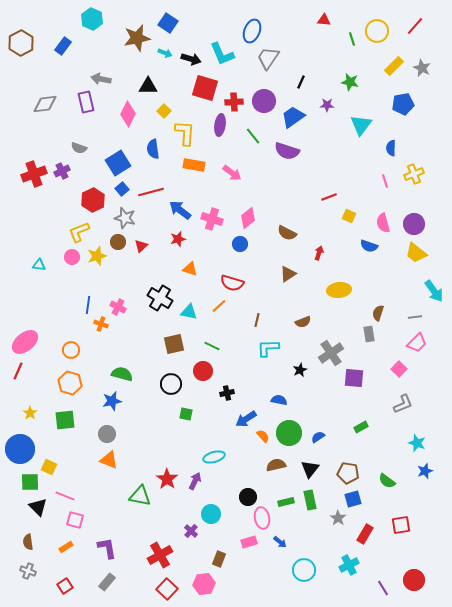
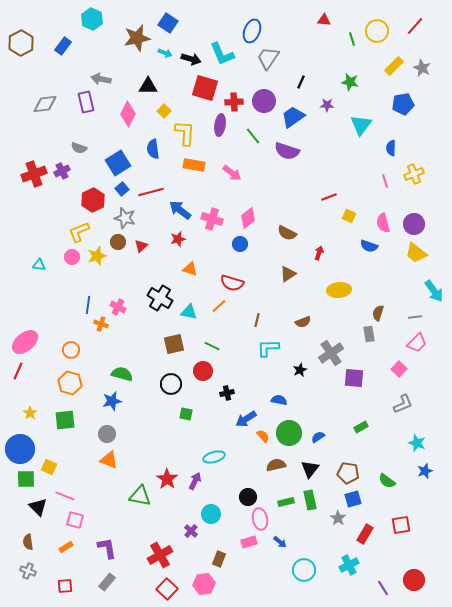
green square at (30, 482): moved 4 px left, 3 px up
pink ellipse at (262, 518): moved 2 px left, 1 px down
red square at (65, 586): rotated 28 degrees clockwise
